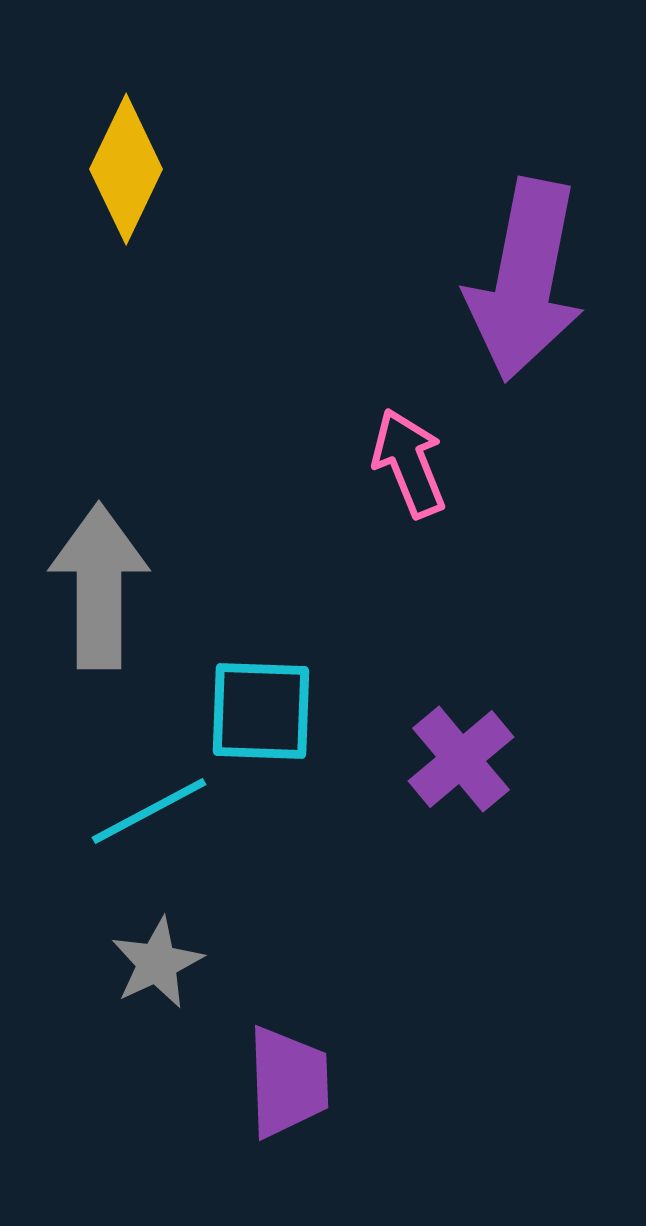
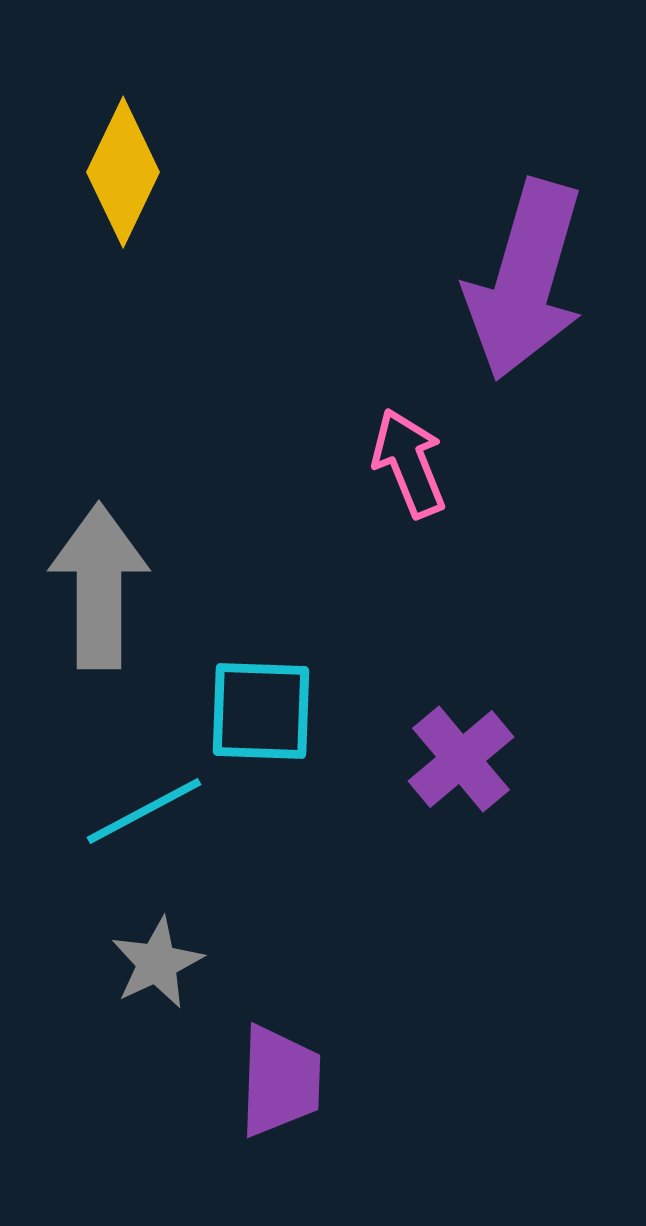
yellow diamond: moved 3 px left, 3 px down
purple arrow: rotated 5 degrees clockwise
cyan line: moved 5 px left
purple trapezoid: moved 8 px left, 1 px up; rotated 4 degrees clockwise
